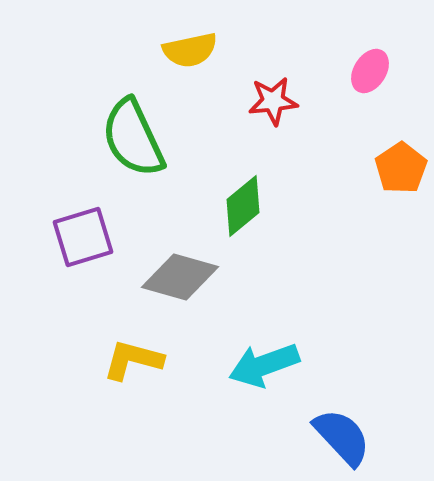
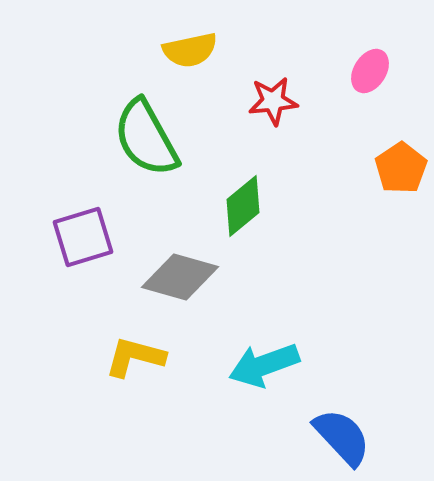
green semicircle: moved 13 px right; rotated 4 degrees counterclockwise
yellow L-shape: moved 2 px right, 3 px up
